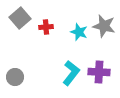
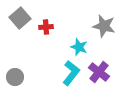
cyan star: moved 15 px down
purple cross: rotated 35 degrees clockwise
